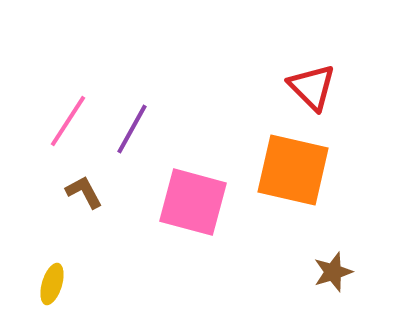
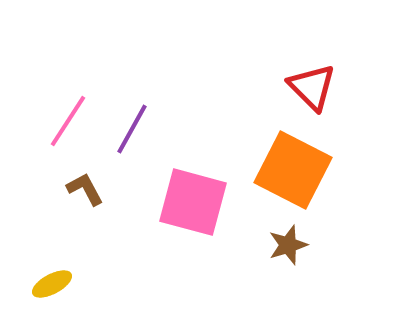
orange square: rotated 14 degrees clockwise
brown L-shape: moved 1 px right, 3 px up
brown star: moved 45 px left, 27 px up
yellow ellipse: rotated 45 degrees clockwise
